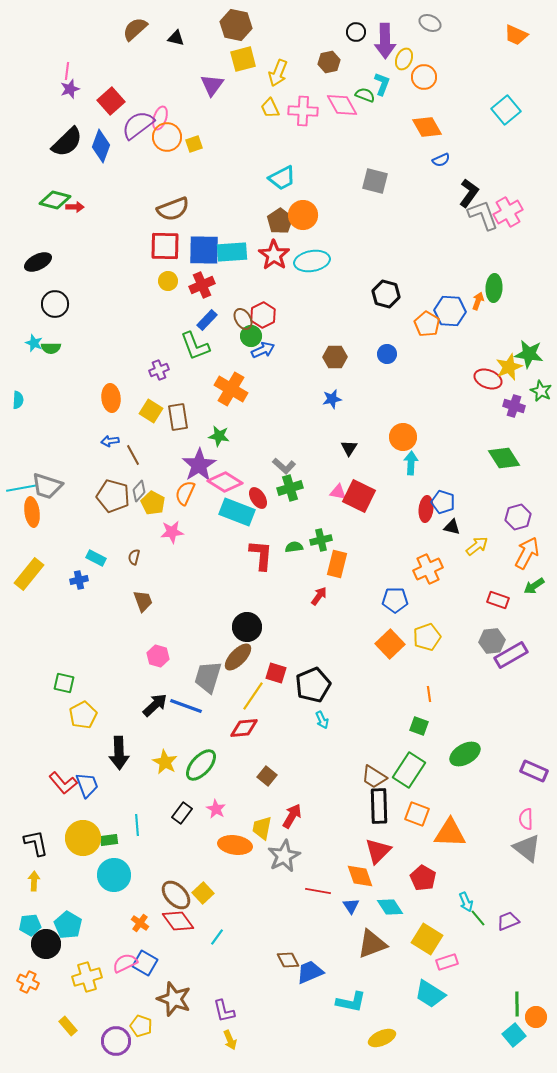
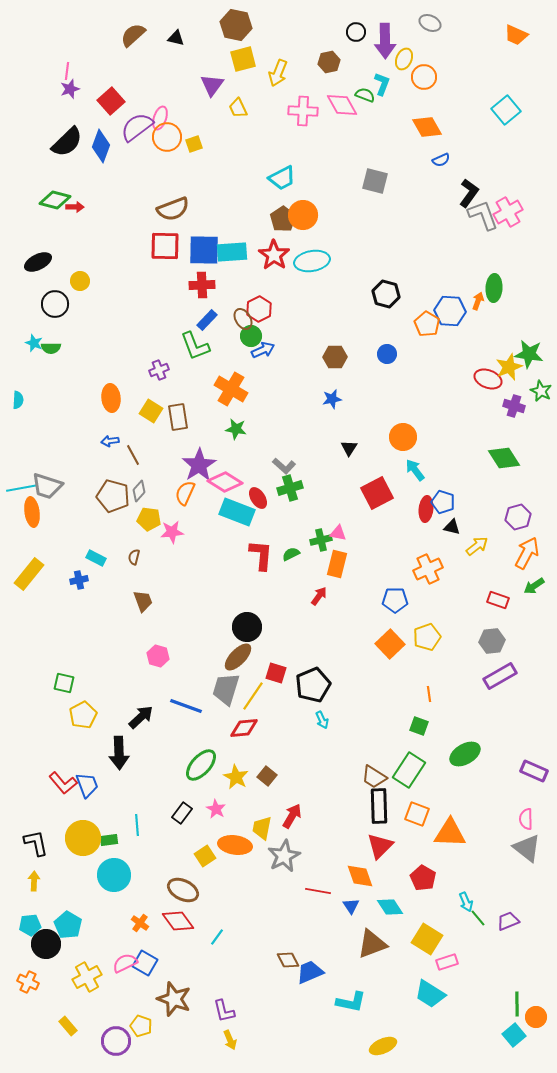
brown semicircle at (135, 29): moved 2 px left, 6 px down
yellow trapezoid at (270, 108): moved 32 px left
purple semicircle at (138, 125): moved 1 px left, 2 px down
brown pentagon at (280, 221): moved 3 px right, 2 px up
yellow circle at (168, 281): moved 88 px left
red cross at (202, 285): rotated 20 degrees clockwise
red hexagon at (263, 315): moved 4 px left, 6 px up
green star at (219, 436): moved 17 px right, 7 px up
cyan arrow at (411, 463): moved 4 px right, 7 px down; rotated 40 degrees counterclockwise
pink triangle at (338, 492): moved 41 px down
red square at (359, 496): moved 18 px right, 3 px up; rotated 36 degrees clockwise
yellow pentagon at (153, 503): moved 4 px left, 16 px down; rotated 20 degrees counterclockwise
green semicircle at (294, 547): moved 3 px left, 7 px down; rotated 18 degrees counterclockwise
purple rectangle at (511, 655): moved 11 px left, 21 px down
gray trapezoid at (208, 677): moved 18 px right, 12 px down
black arrow at (155, 705): moved 14 px left, 12 px down
yellow star at (165, 762): moved 71 px right, 15 px down
red triangle at (378, 851): moved 2 px right, 5 px up
yellow square at (203, 893): moved 2 px right, 37 px up; rotated 10 degrees clockwise
brown ellipse at (176, 895): moved 7 px right, 5 px up; rotated 20 degrees counterclockwise
yellow cross at (87, 977): rotated 12 degrees counterclockwise
yellow ellipse at (382, 1038): moved 1 px right, 8 px down
